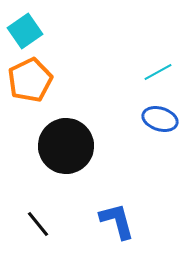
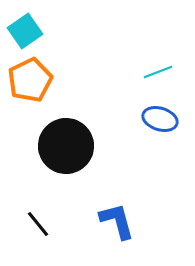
cyan line: rotated 8 degrees clockwise
